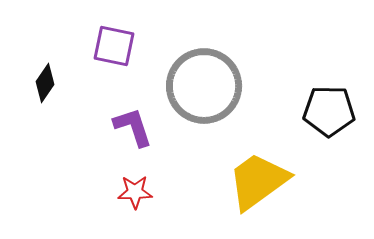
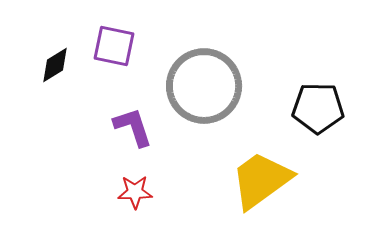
black diamond: moved 10 px right, 18 px up; rotated 24 degrees clockwise
black pentagon: moved 11 px left, 3 px up
yellow trapezoid: moved 3 px right, 1 px up
